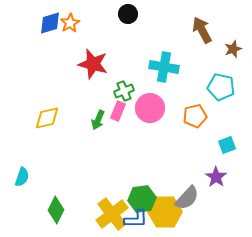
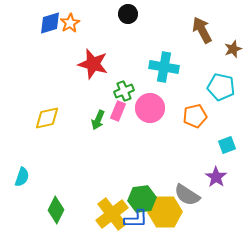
gray semicircle: moved 3 px up; rotated 80 degrees clockwise
